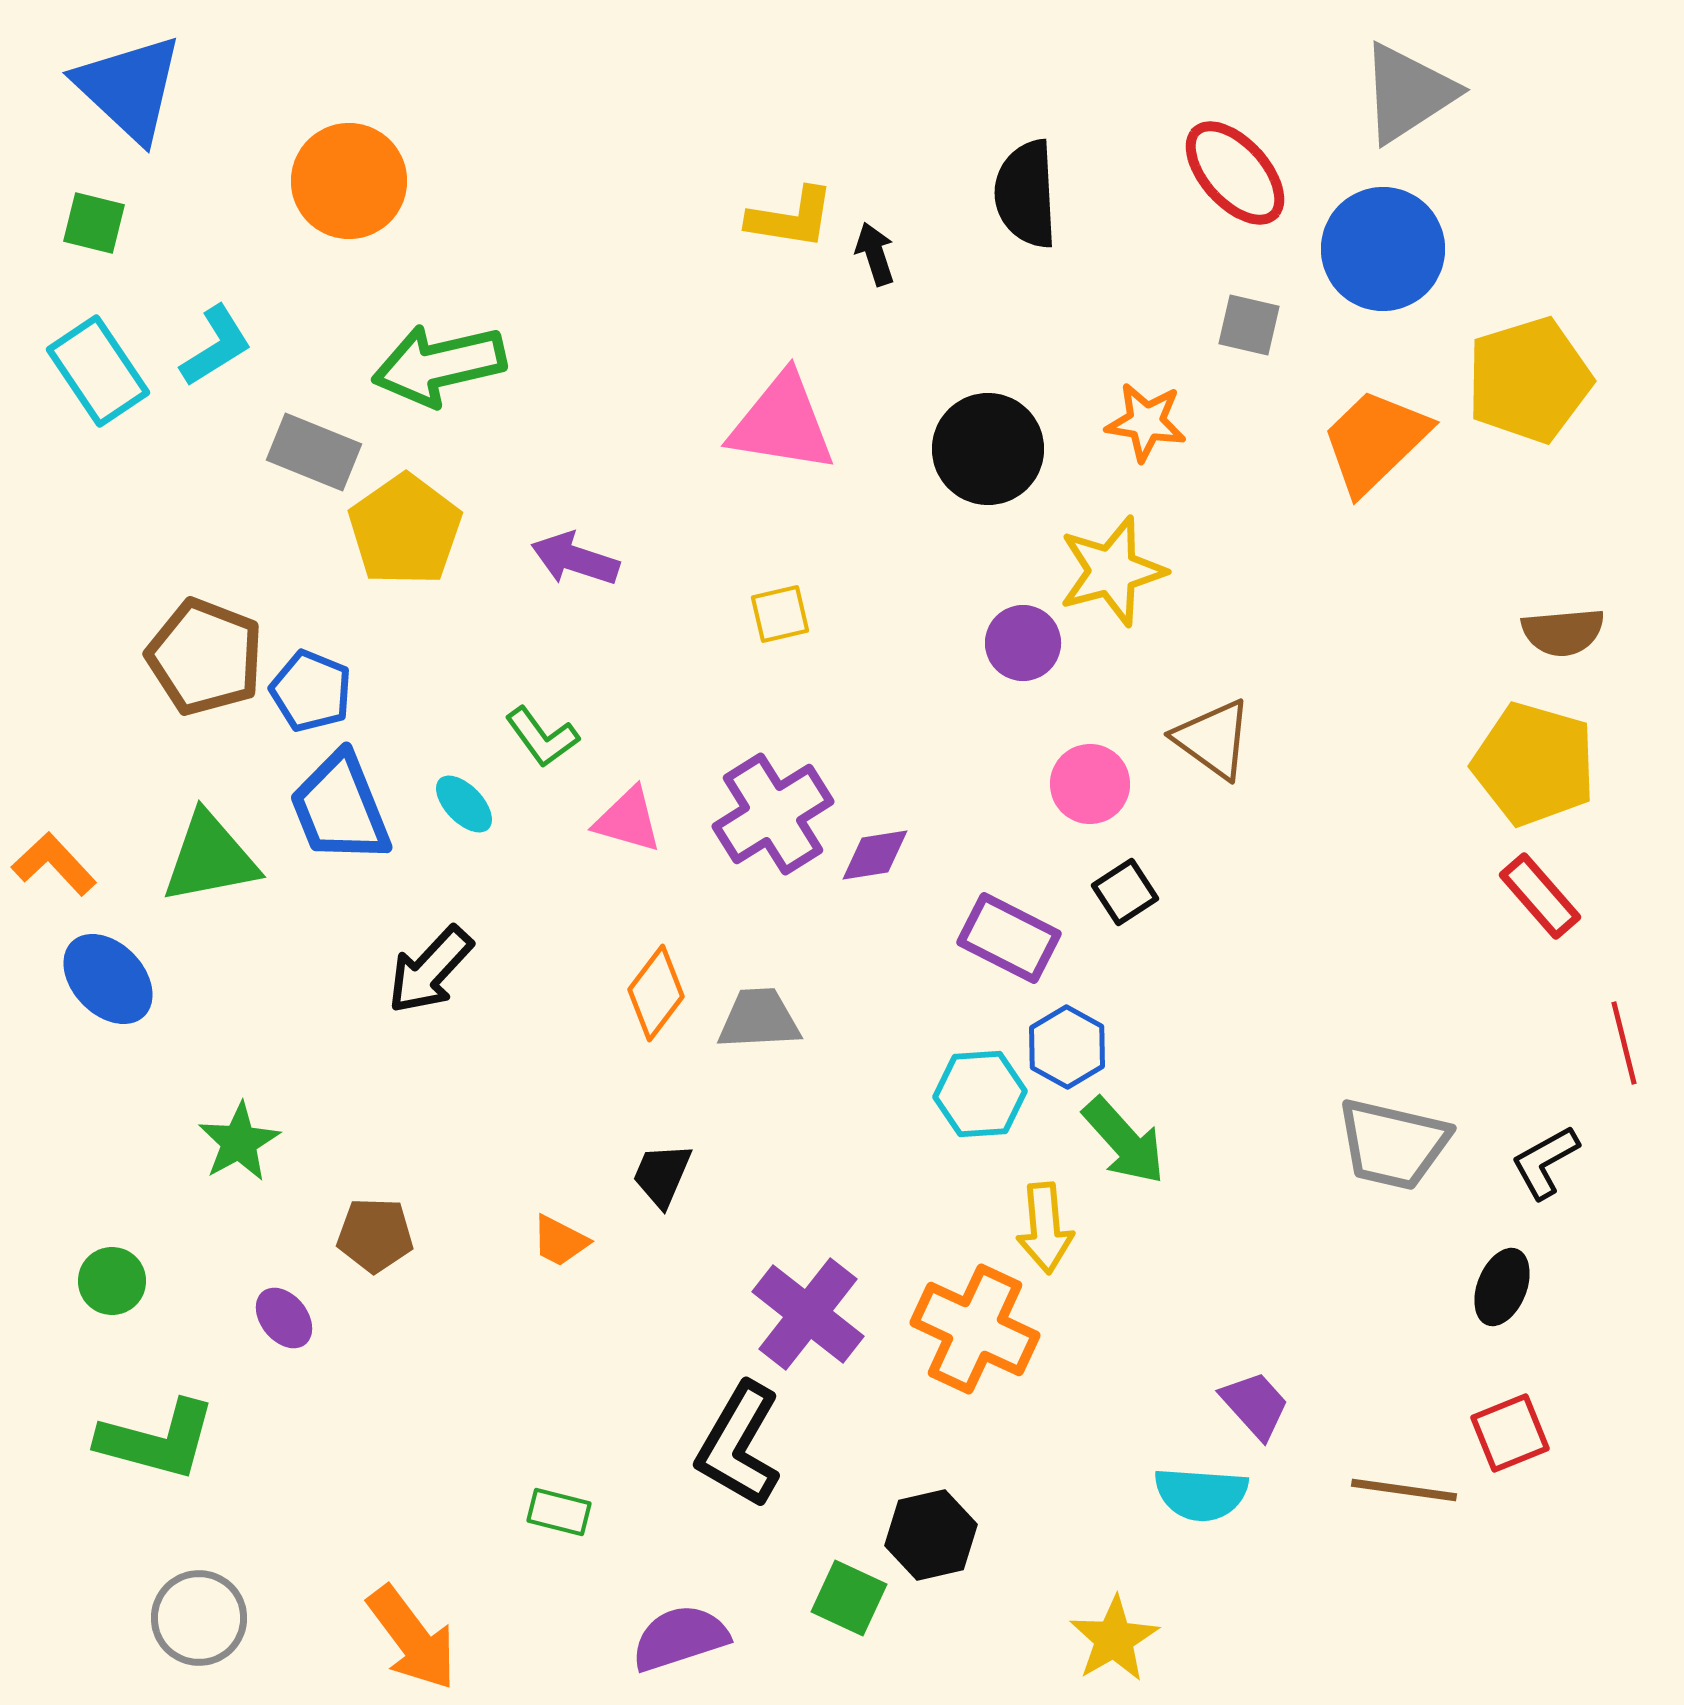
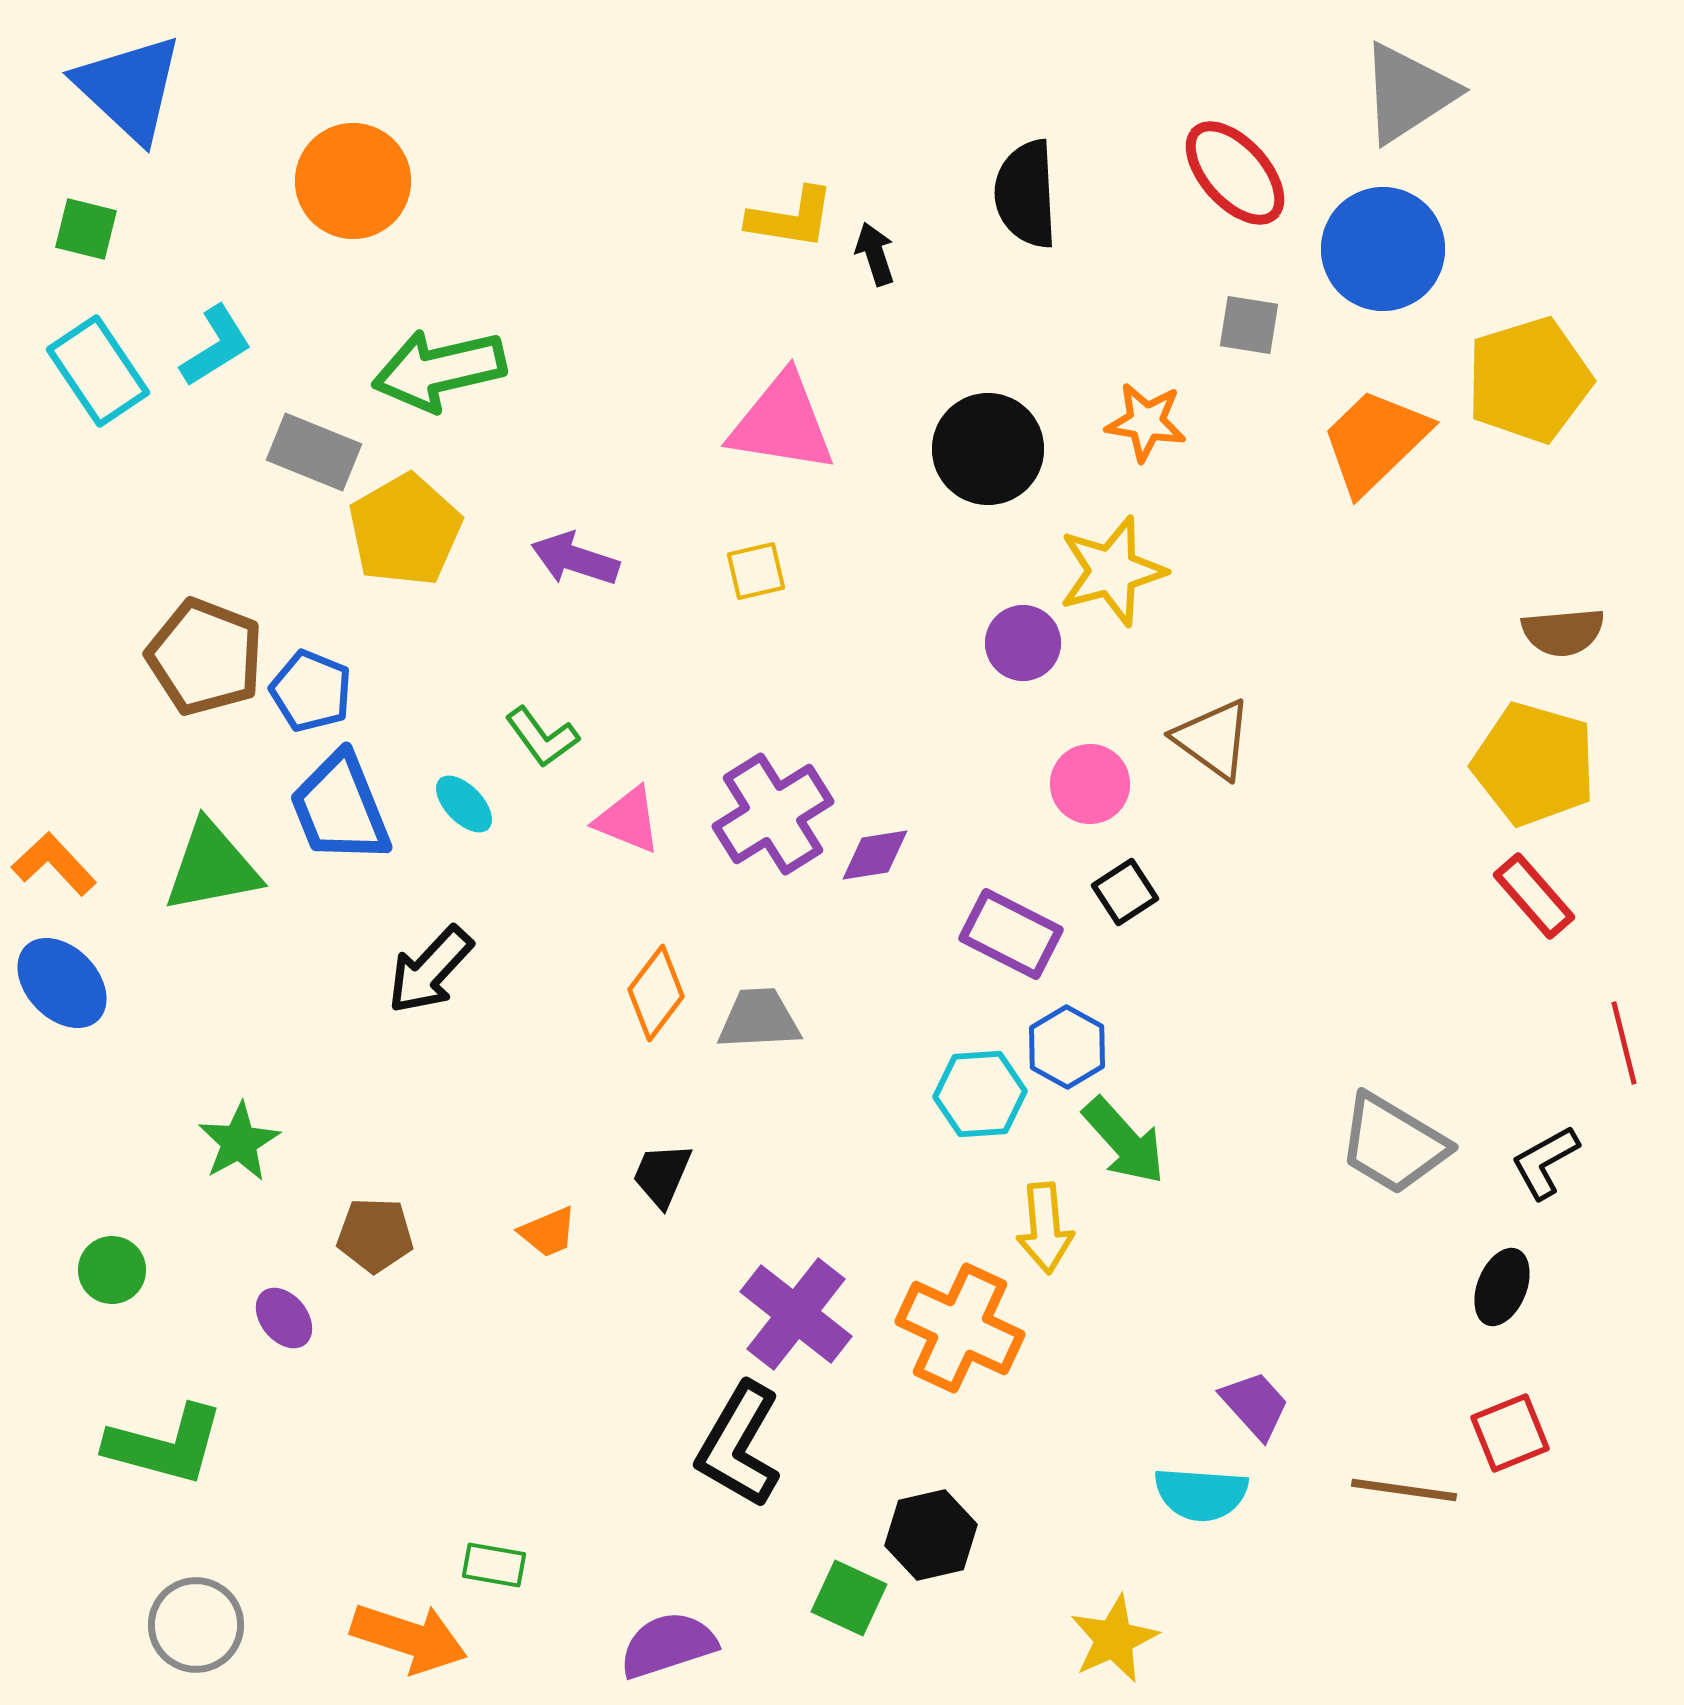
orange circle at (349, 181): moved 4 px right
green square at (94, 223): moved 8 px left, 6 px down
gray square at (1249, 325): rotated 4 degrees counterclockwise
green arrow at (439, 365): moved 5 px down
yellow pentagon at (405, 530): rotated 5 degrees clockwise
yellow square at (780, 614): moved 24 px left, 43 px up
pink triangle at (628, 820): rotated 6 degrees clockwise
green triangle at (210, 858): moved 2 px right, 9 px down
red rectangle at (1540, 896): moved 6 px left
purple rectangle at (1009, 938): moved 2 px right, 4 px up
blue ellipse at (108, 979): moved 46 px left, 4 px down
gray trapezoid at (1393, 1144): rotated 18 degrees clockwise
orange trapezoid at (560, 1241): moved 12 px left, 9 px up; rotated 50 degrees counterclockwise
green circle at (112, 1281): moved 11 px up
purple cross at (808, 1314): moved 12 px left
orange cross at (975, 1329): moved 15 px left, 1 px up
green L-shape at (157, 1440): moved 8 px right, 5 px down
green rectangle at (559, 1512): moved 65 px left, 53 px down; rotated 4 degrees counterclockwise
gray circle at (199, 1618): moved 3 px left, 7 px down
orange arrow at (412, 1638): moved 3 px left; rotated 35 degrees counterclockwise
purple semicircle at (680, 1638): moved 12 px left, 7 px down
yellow star at (1114, 1639): rotated 6 degrees clockwise
